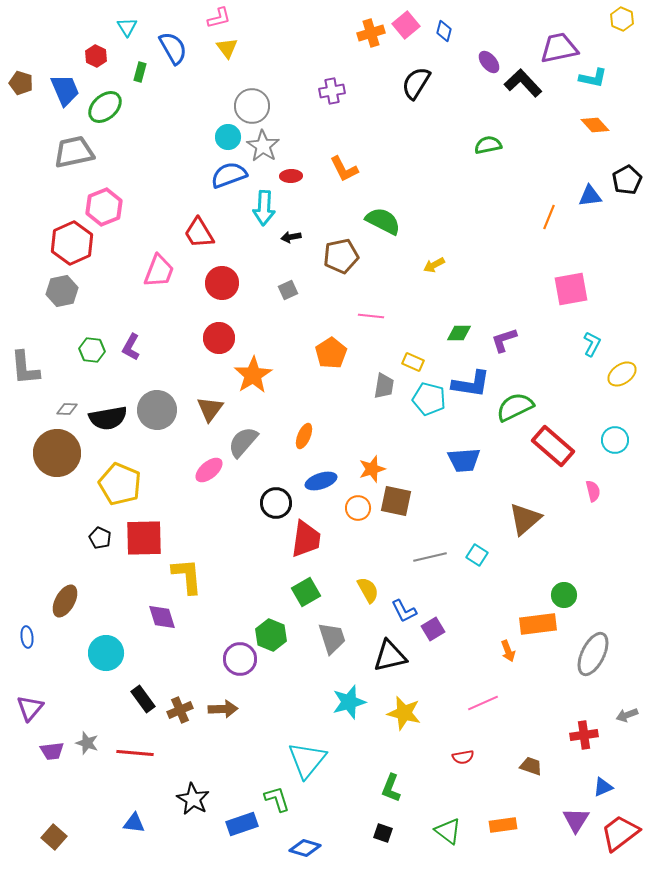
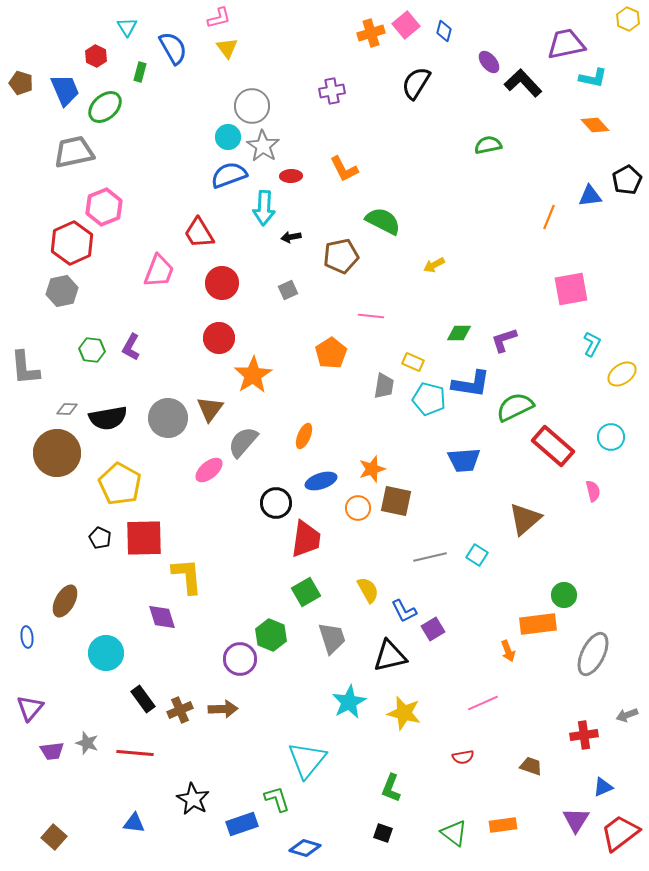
yellow hexagon at (622, 19): moved 6 px right
purple trapezoid at (559, 48): moved 7 px right, 4 px up
gray circle at (157, 410): moved 11 px right, 8 px down
cyan circle at (615, 440): moved 4 px left, 3 px up
yellow pentagon at (120, 484): rotated 6 degrees clockwise
cyan star at (349, 702): rotated 12 degrees counterclockwise
green triangle at (448, 831): moved 6 px right, 2 px down
